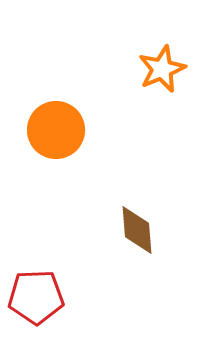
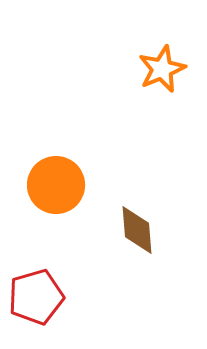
orange circle: moved 55 px down
red pentagon: rotated 14 degrees counterclockwise
